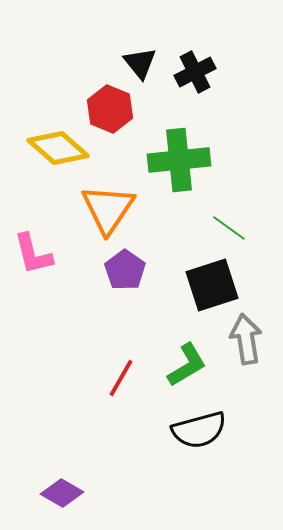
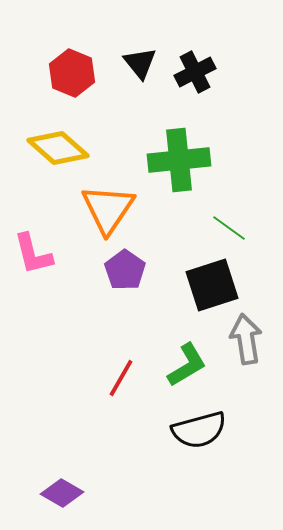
red hexagon: moved 38 px left, 36 px up
